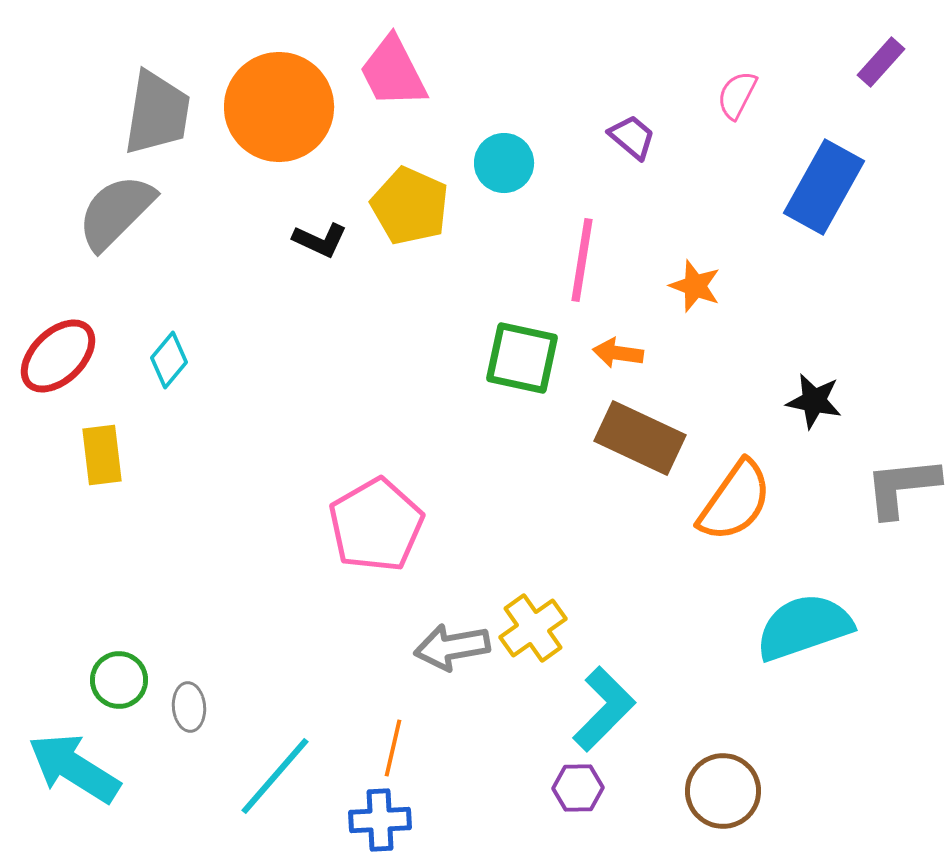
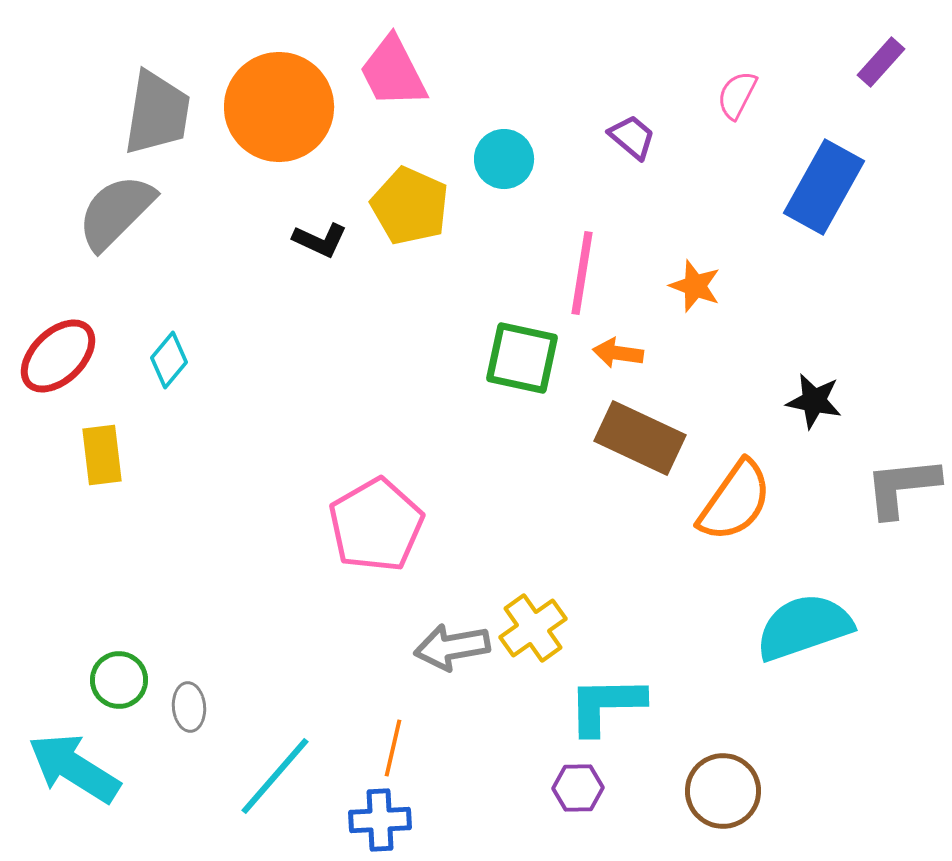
cyan circle: moved 4 px up
pink line: moved 13 px down
cyan L-shape: moved 2 px right, 4 px up; rotated 136 degrees counterclockwise
